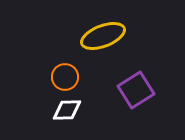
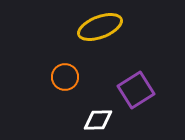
yellow ellipse: moved 3 px left, 9 px up
white diamond: moved 31 px right, 10 px down
